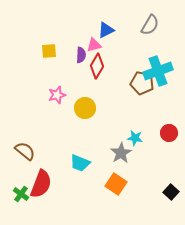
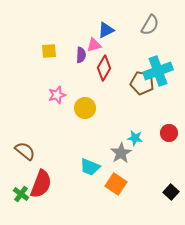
red diamond: moved 7 px right, 2 px down
cyan trapezoid: moved 10 px right, 4 px down
